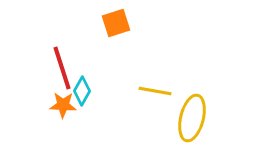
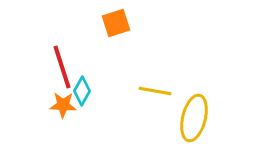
red line: moved 1 px up
yellow ellipse: moved 2 px right
